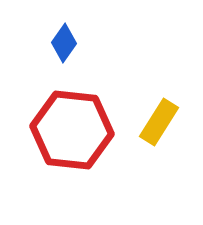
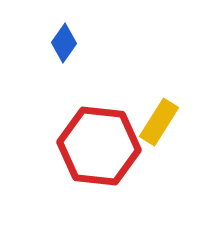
red hexagon: moved 27 px right, 16 px down
